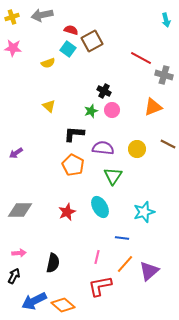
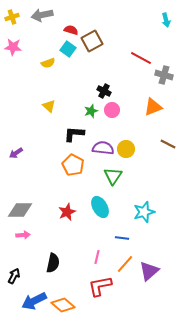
pink star: moved 1 px up
yellow circle: moved 11 px left
pink arrow: moved 4 px right, 18 px up
